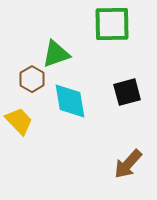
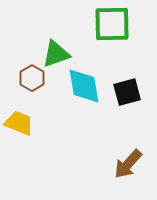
brown hexagon: moved 1 px up
cyan diamond: moved 14 px right, 15 px up
yellow trapezoid: moved 2 px down; rotated 24 degrees counterclockwise
